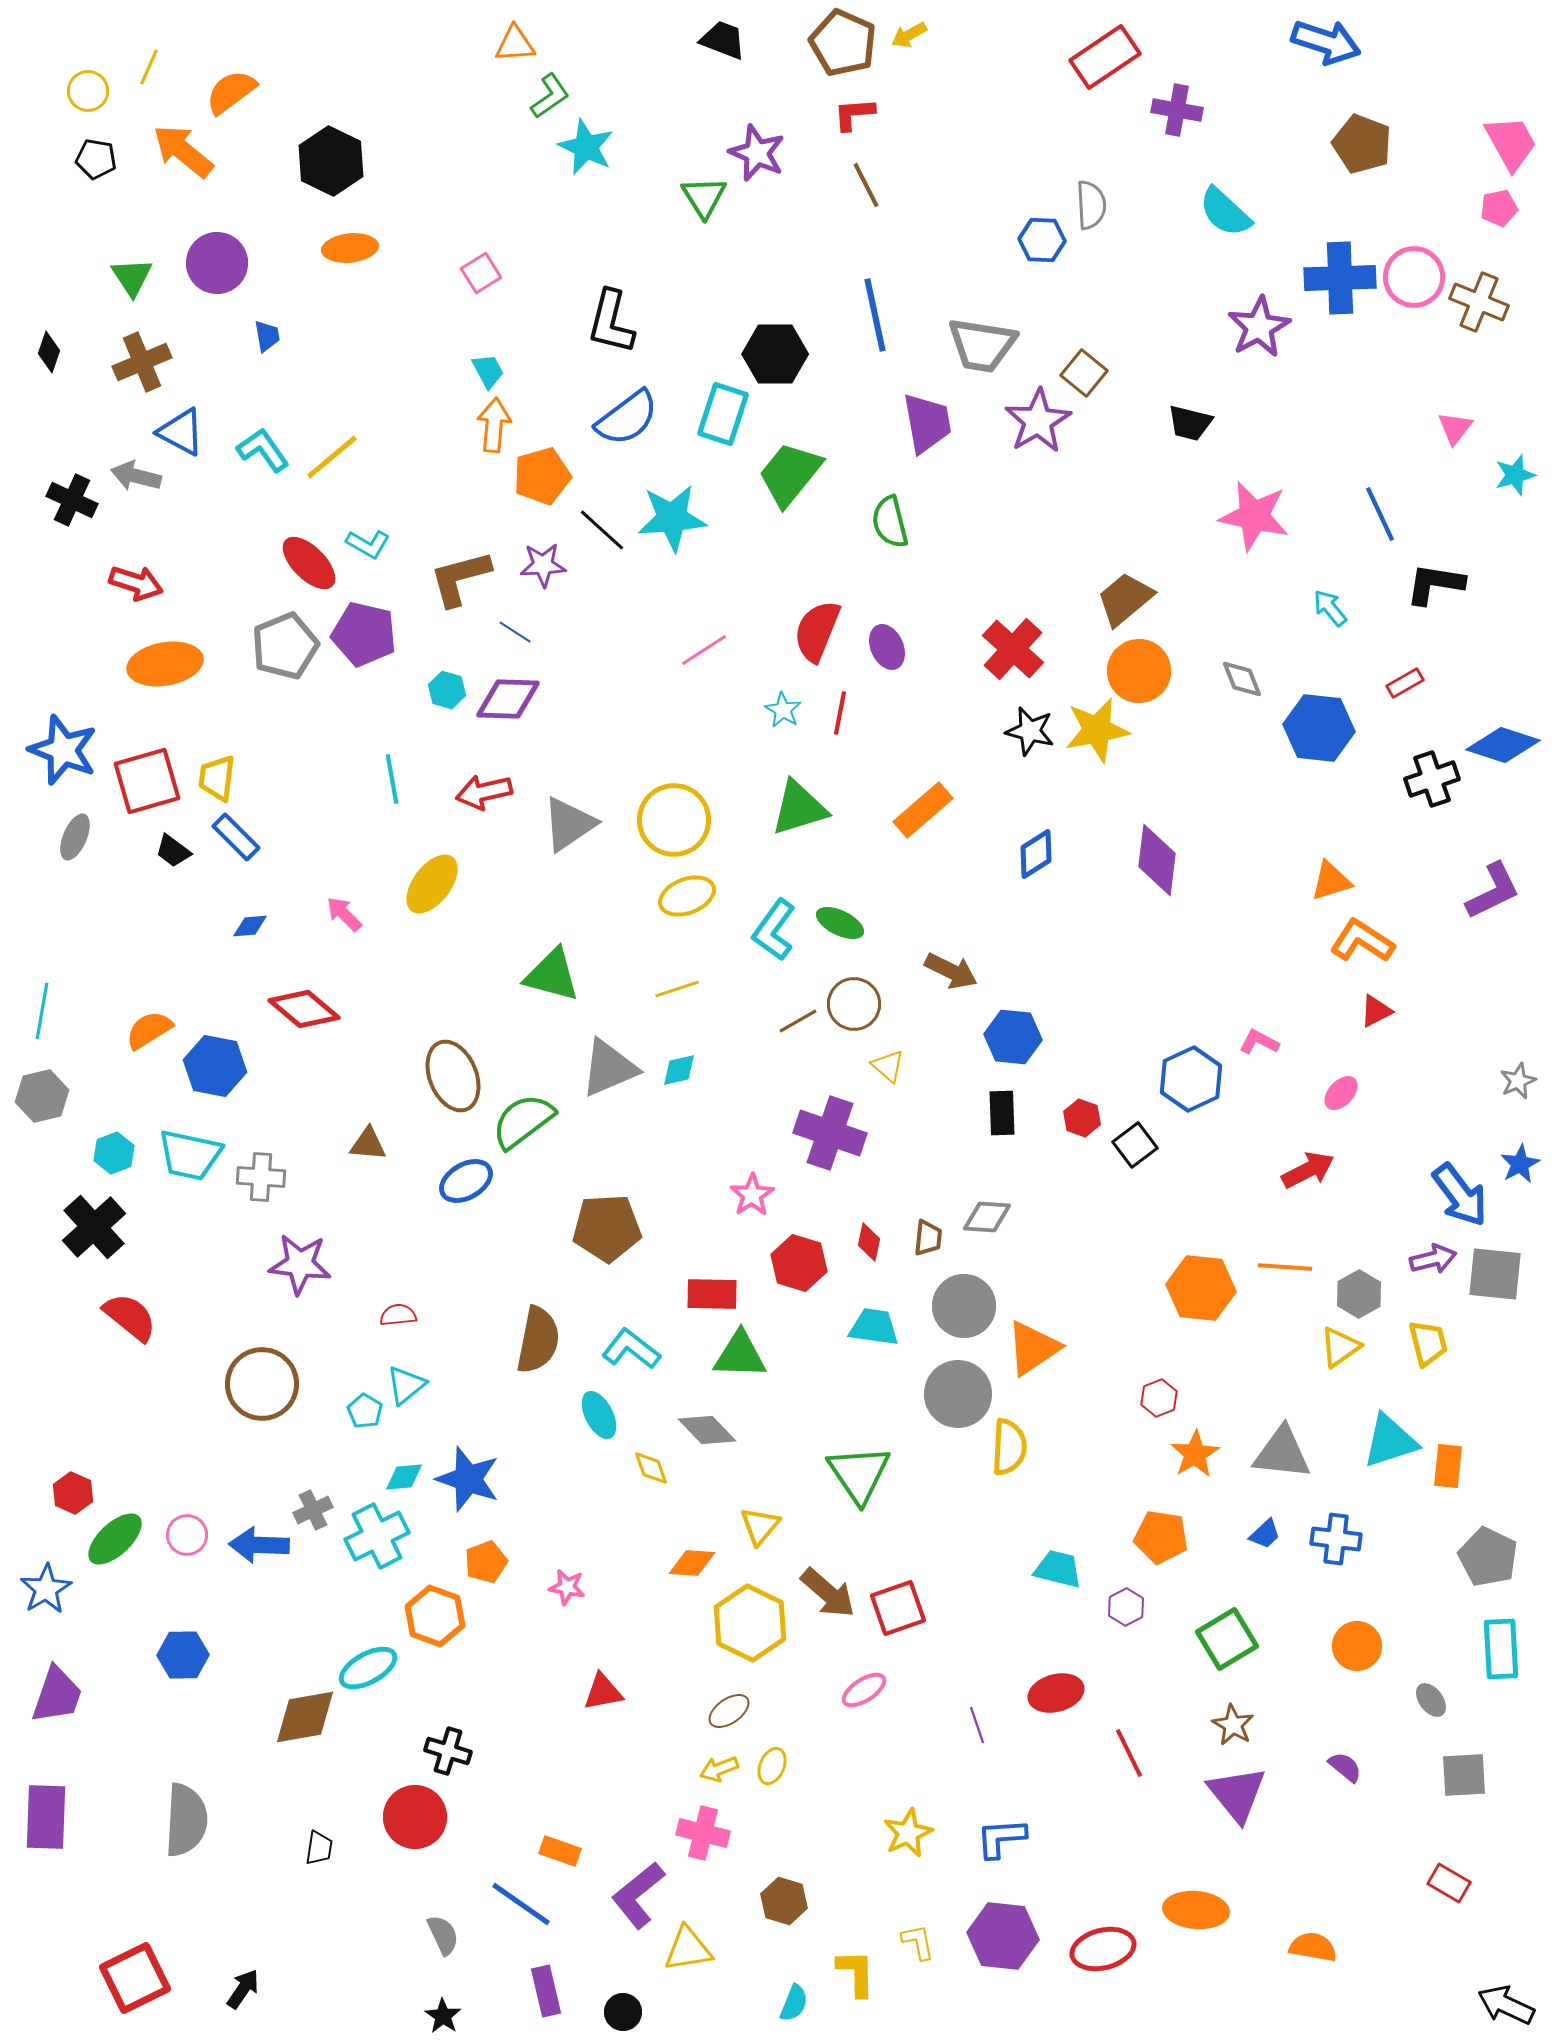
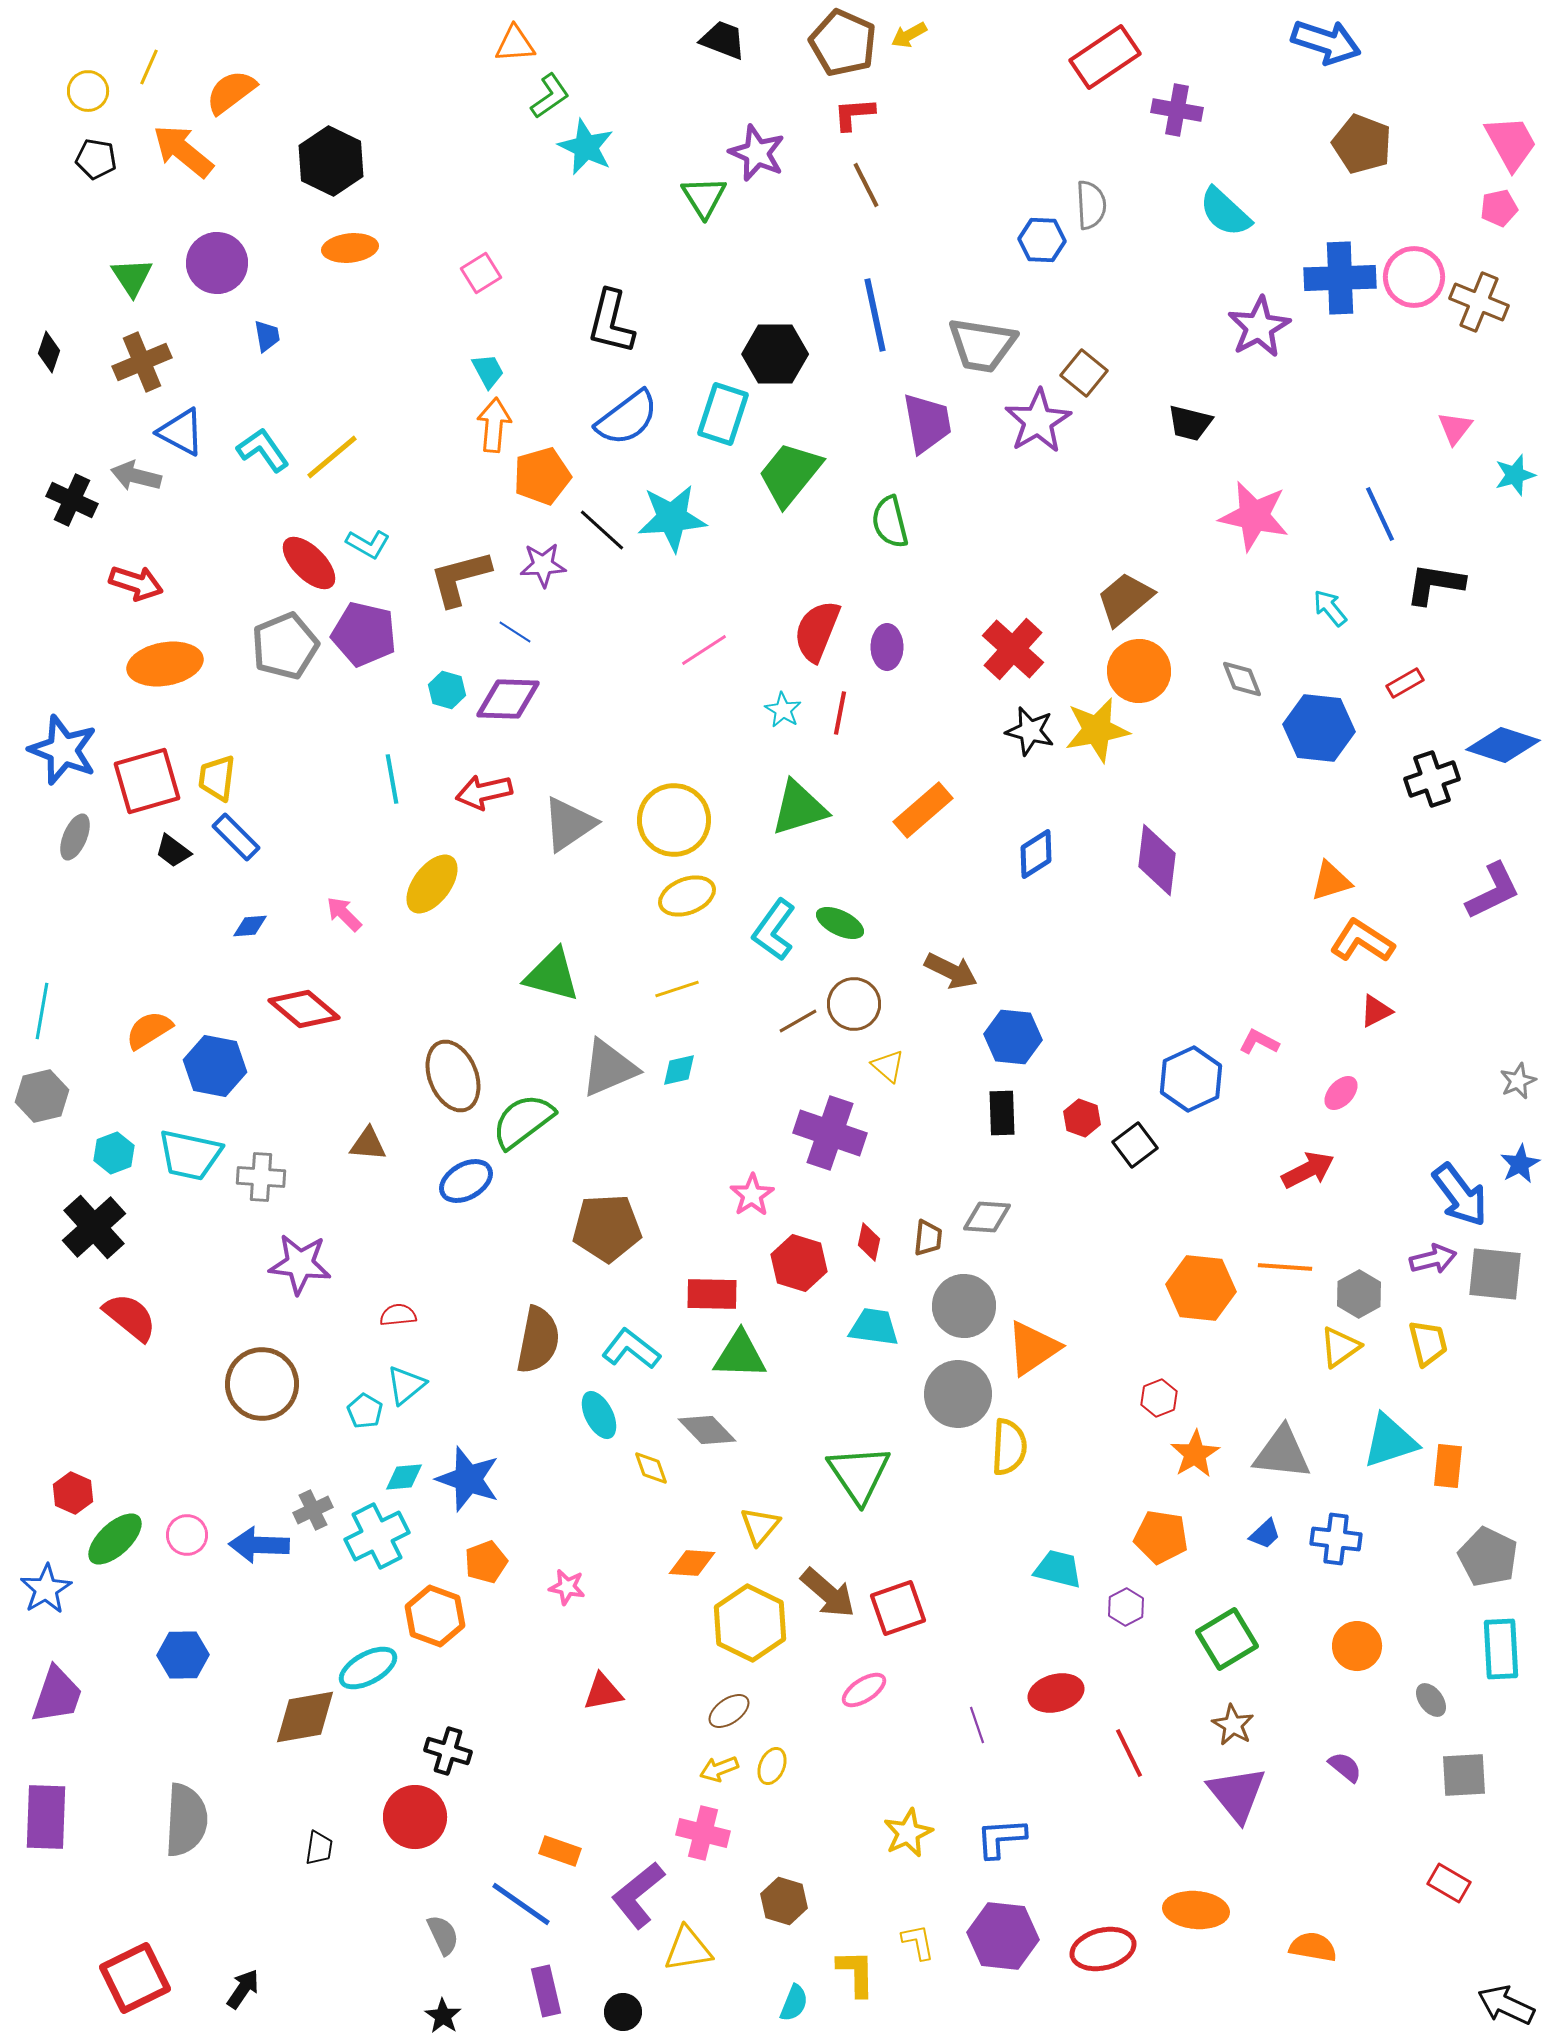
purple ellipse at (887, 647): rotated 24 degrees clockwise
